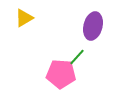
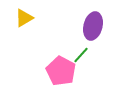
green line: moved 4 px right, 2 px up
pink pentagon: moved 3 px up; rotated 24 degrees clockwise
